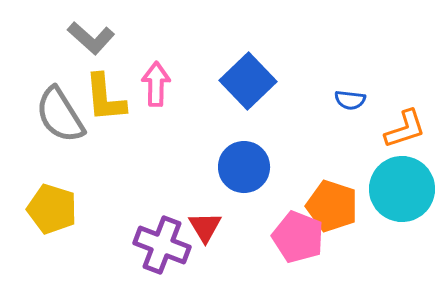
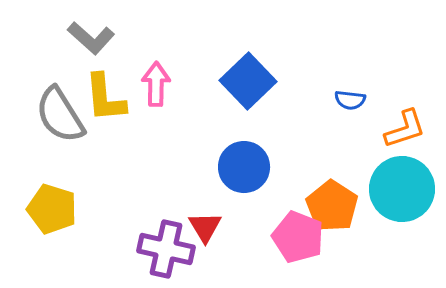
orange pentagon: rotated 15 degrees clockwise
purple cross: moved 4 px right, 4 px down; rotated 8 degrees counterclockwise
